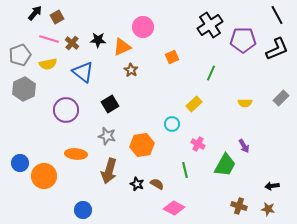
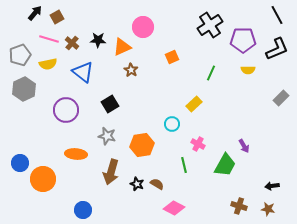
yellow semicircle at (245, 103): moved 3 px right, 33 px up
green line at (185, 170): moved 1 px left, 5 px up
brown arrow at (109, 171): moved 2 px right, 1 px down
orange circle at (44, 176): moved 1 px left, 3 px down
